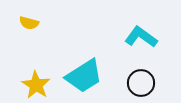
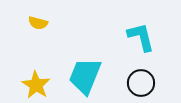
yellow semicircle: moved 9 px right
cyan L-shape: rotated 40 degrees clockwise
cyan trapezoid: moved 1 px right; rotated 144 degrees clockwise
